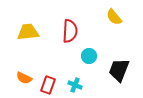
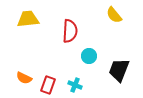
yellow semicircle: moved 2 px up
yellow trapezoid: moved 13 px up
